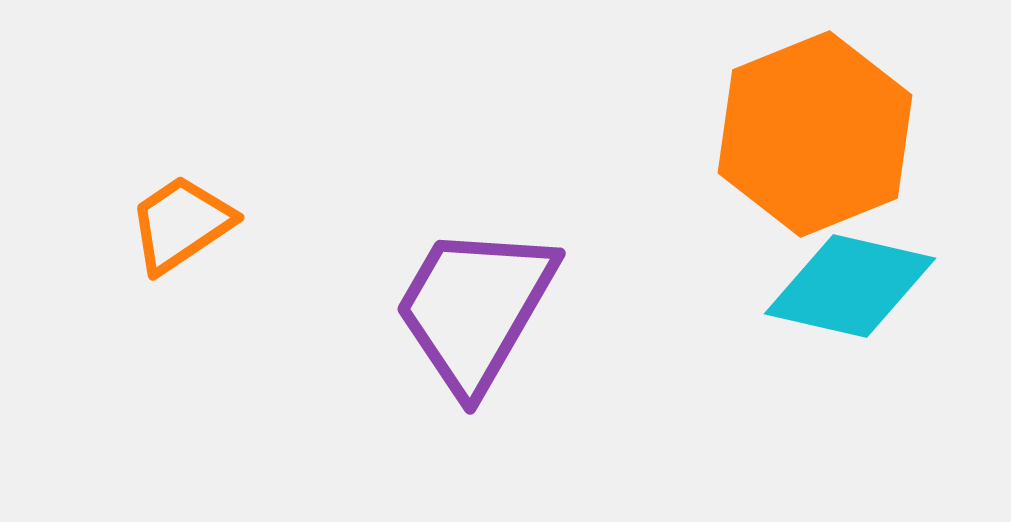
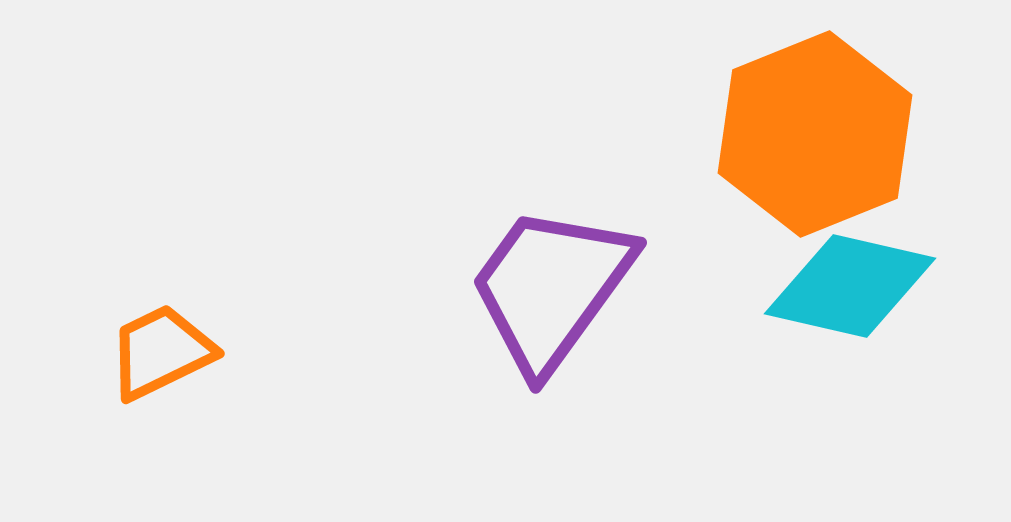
orange trapezoid: moved 20 px left, 128 px down; rotated 8 degrees clockwise
purple trapezoid: moved 76 px right, 20 px up; rotated 6 degrees clockwise
